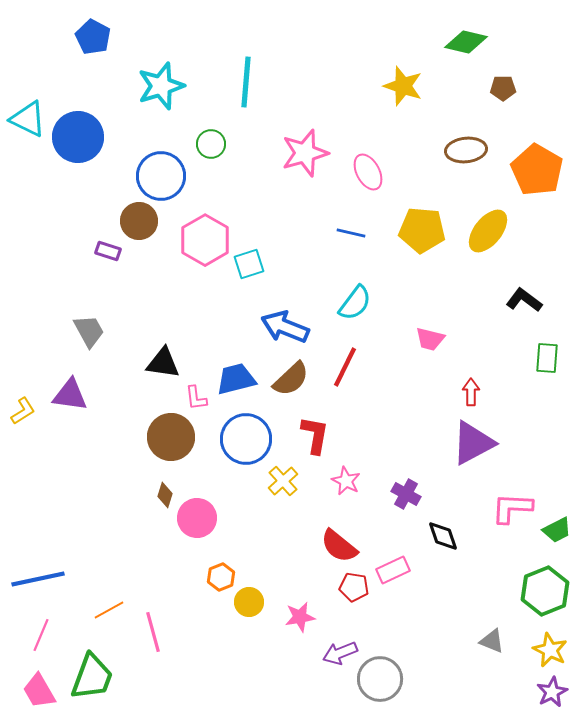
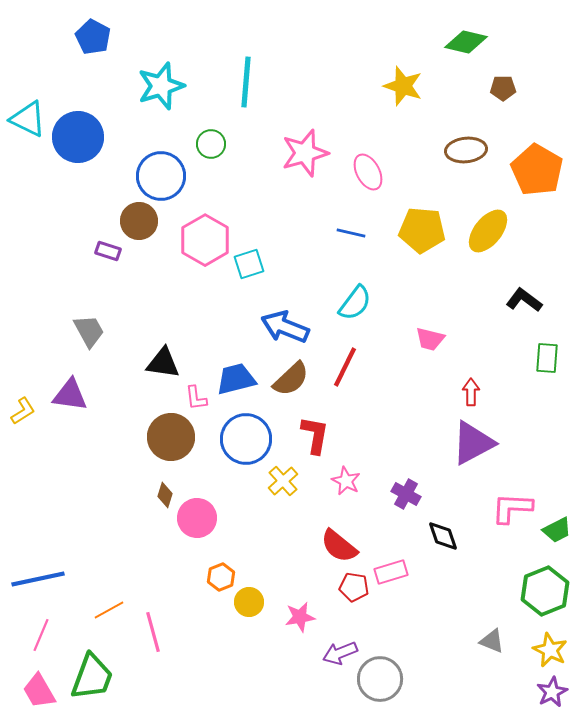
pink rectangle at (393, 570): moved 2 px left, 2 px down; rotated 8 degrees clockwise
